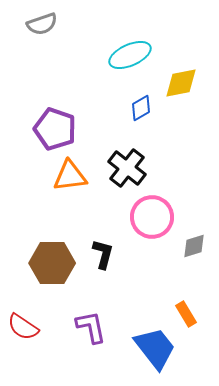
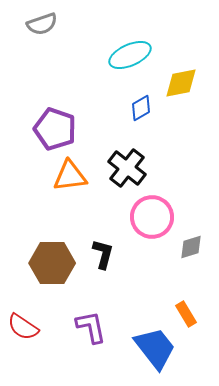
gray diamond: moved 3 px left, 1 px down
